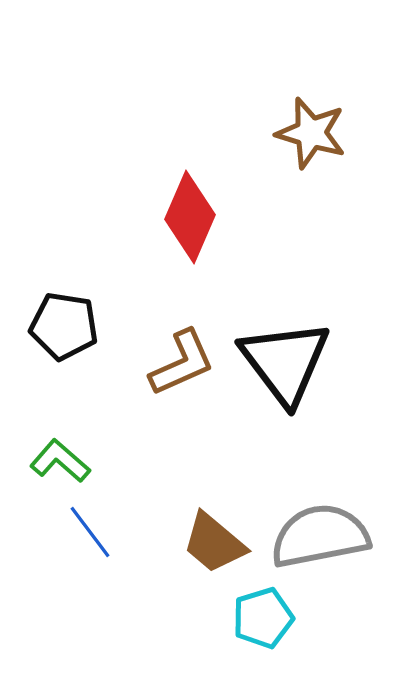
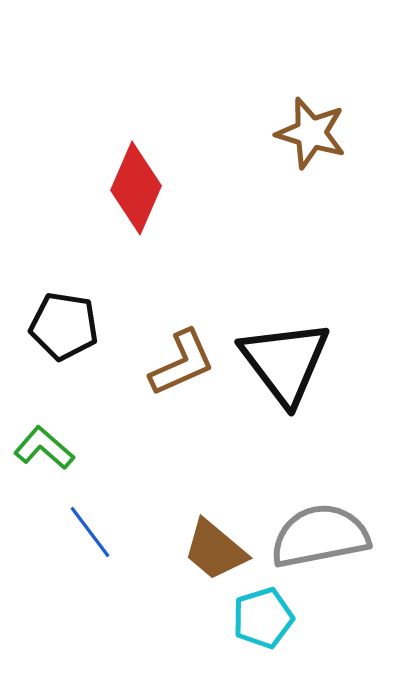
red diamond: moved 54 px left, 29 px up
green L-shape: moved 16 px left, 13 px up
brown trapezoid: moved 1 px right, 7 px down
